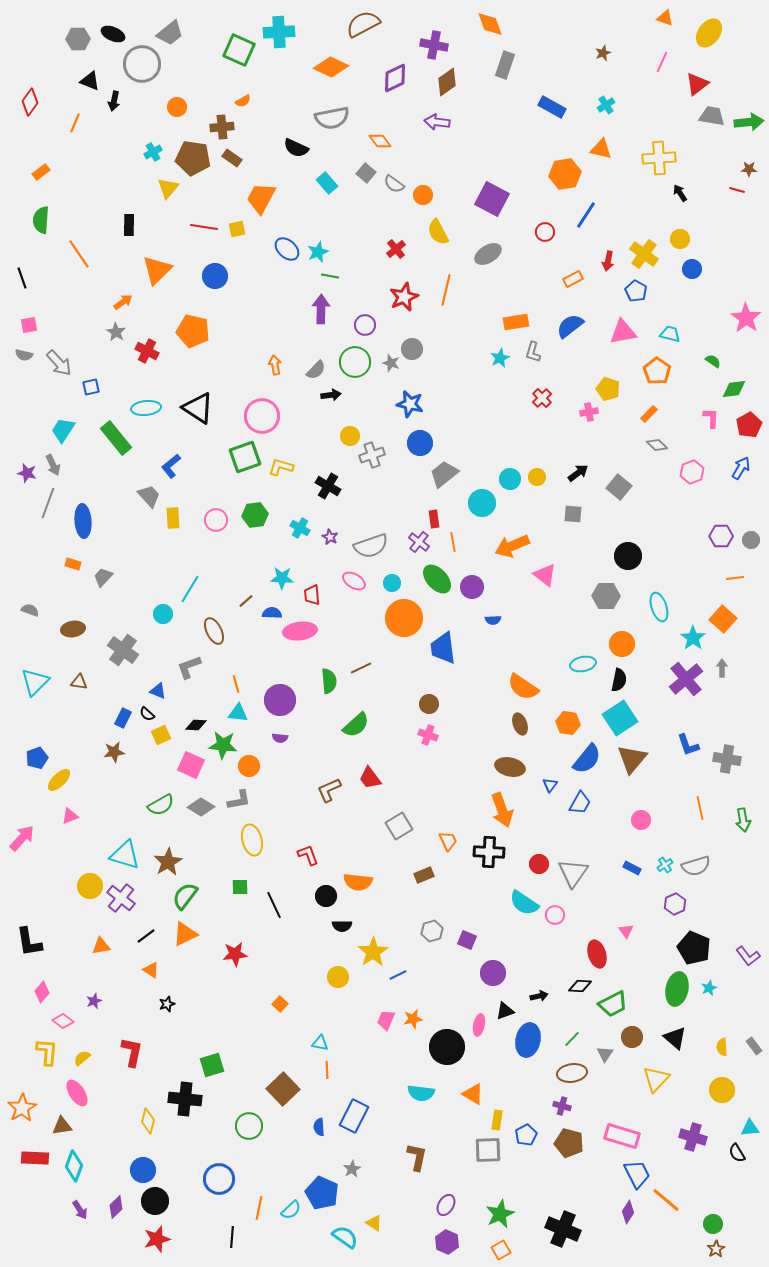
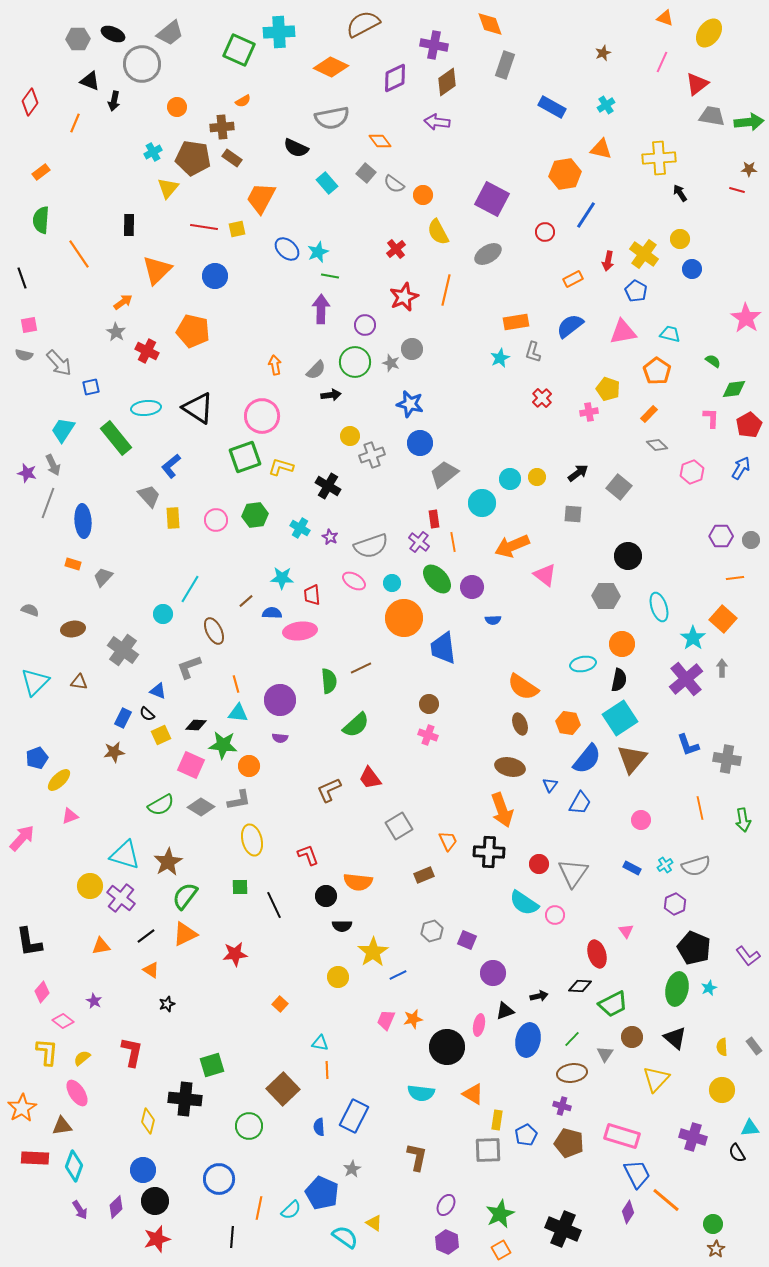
purple star at (94, 1001): rotated 21 degrees counterclockwise
